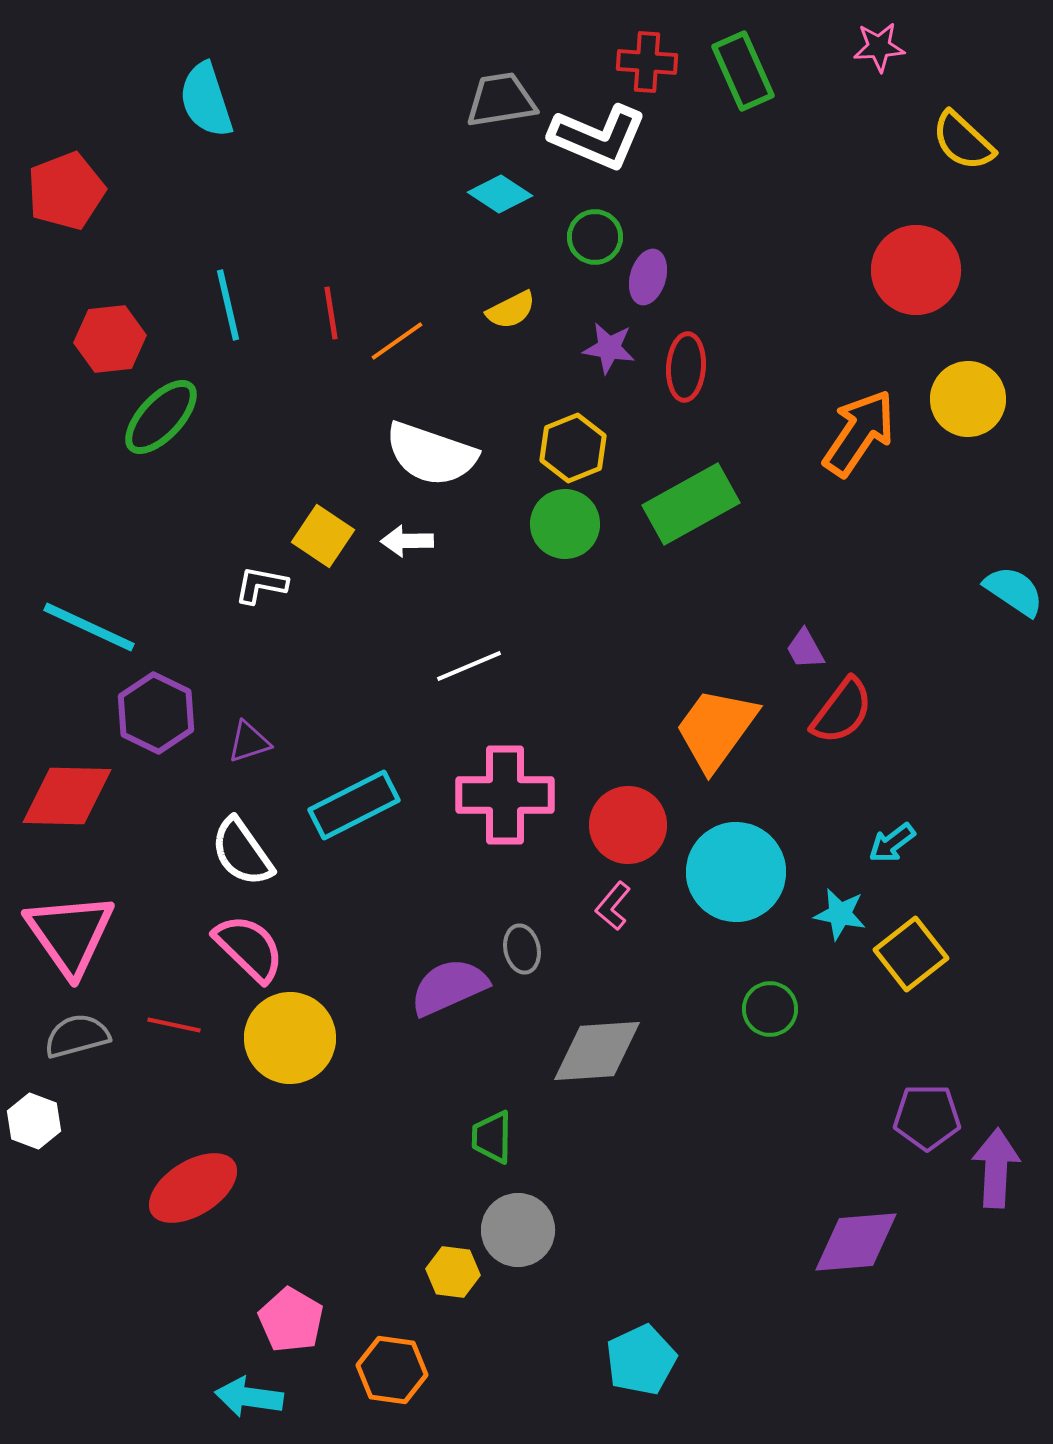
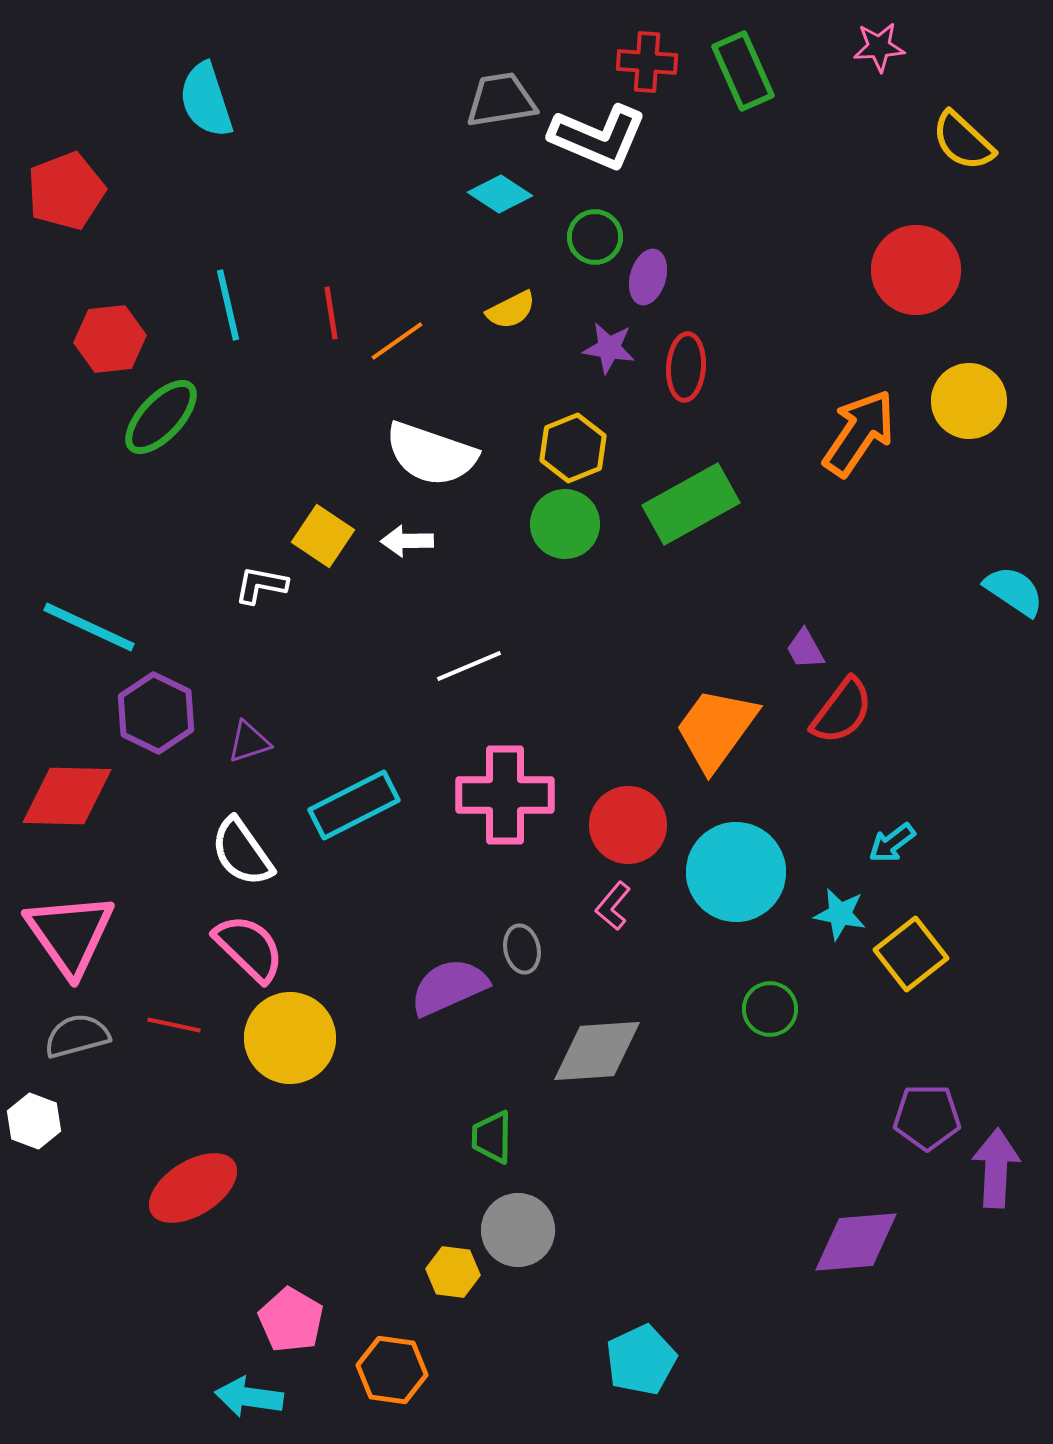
yellow circle at (968, 399): moved 1 px right, 2 px down
